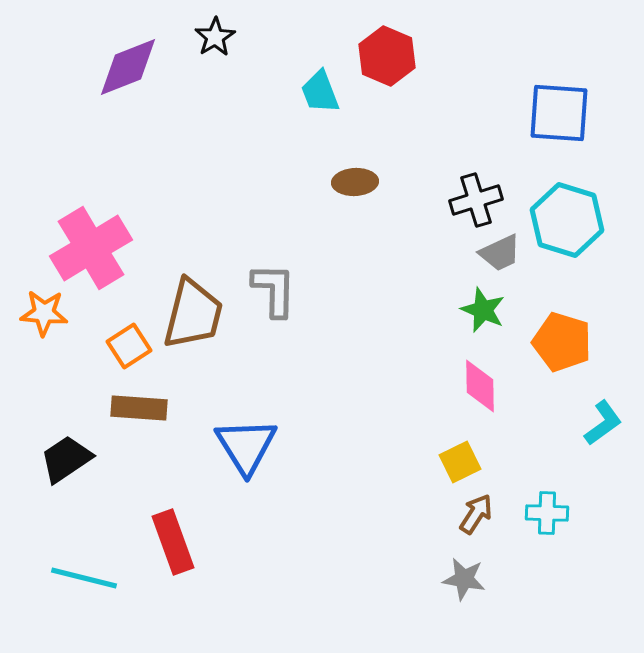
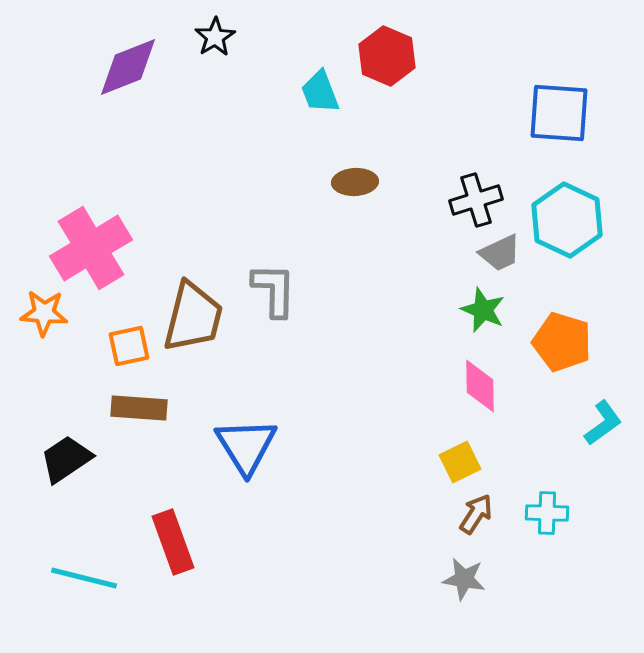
cyan hexagon: rotated 8 degrees clockwise
brown trapezoid: moved 3 px down
orange square: rotated 21 degrees clockwise
